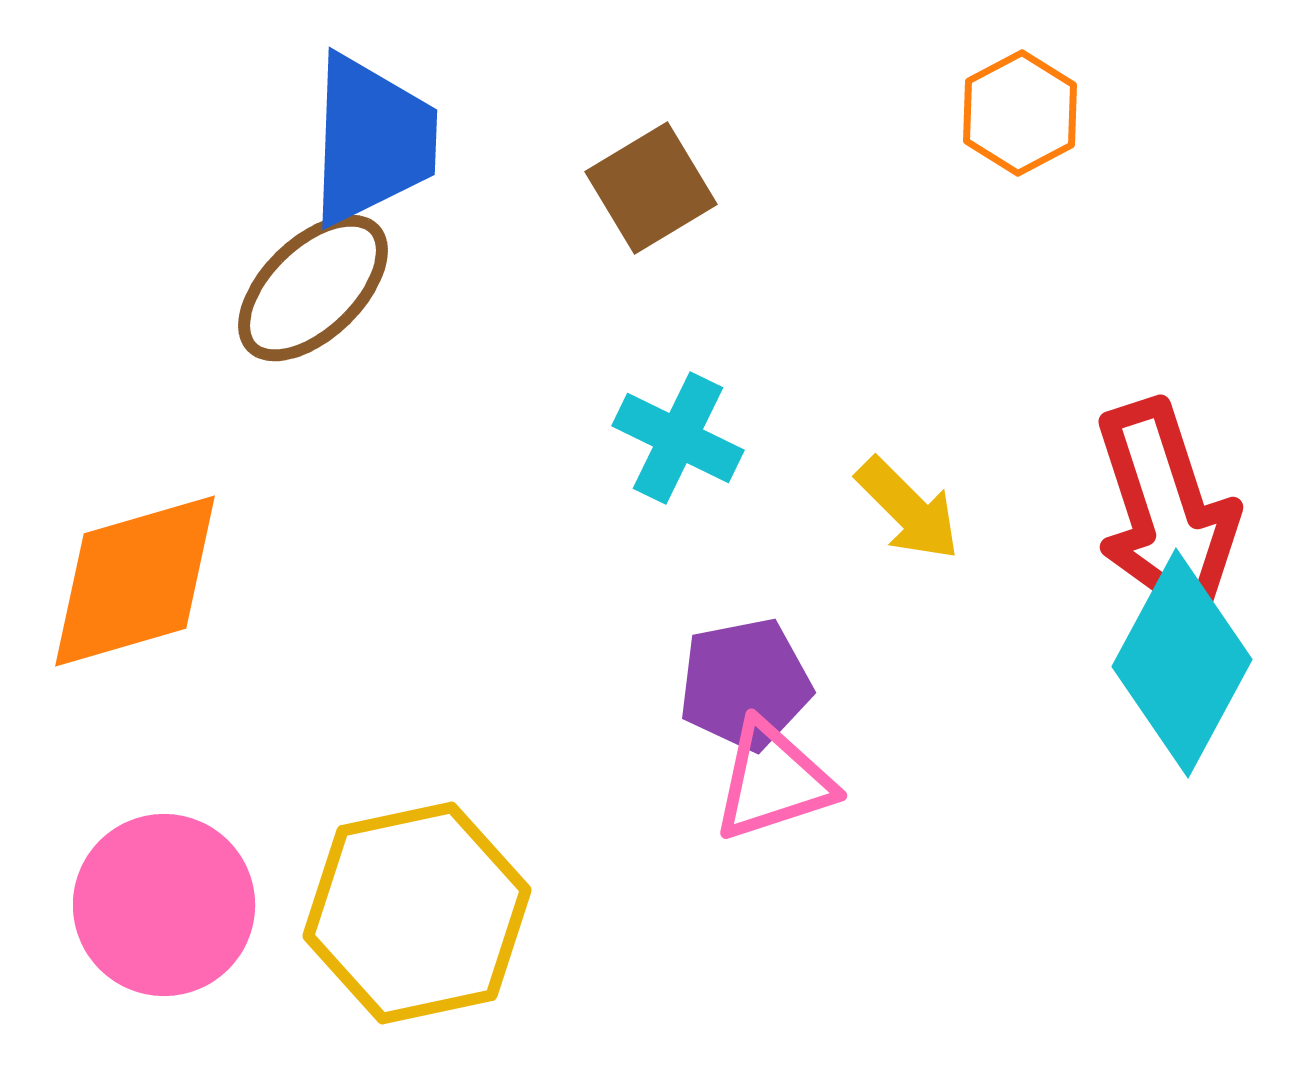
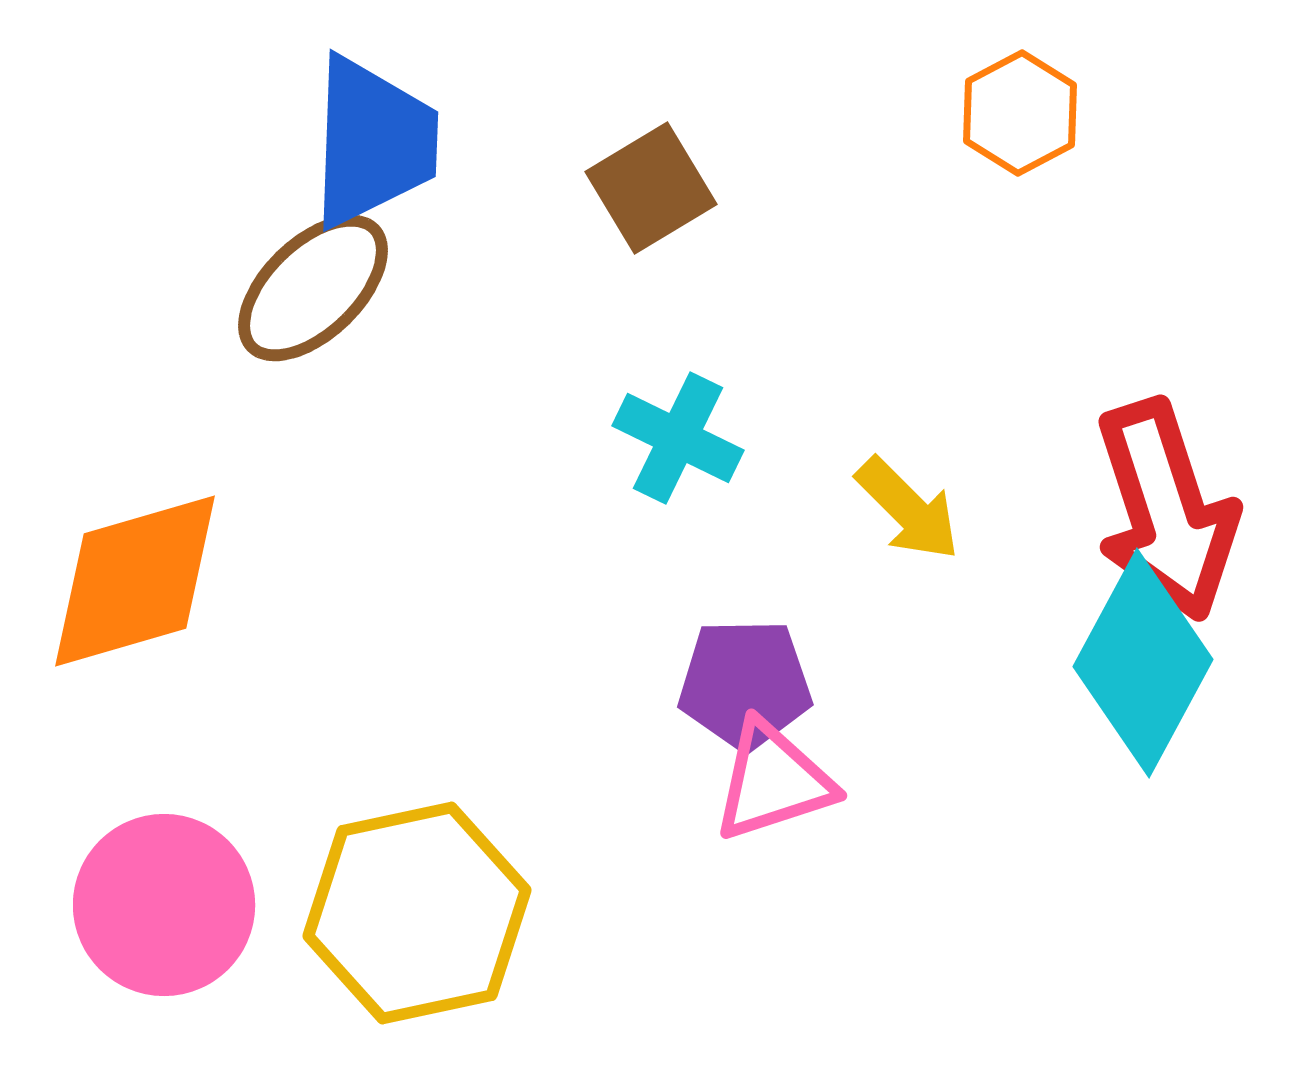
blue trapezoid: moved 1 px right, 2 px down
cyan diamond: moved 39 px left
purple pentagon: rotated 10 degrees clockwise
